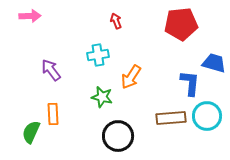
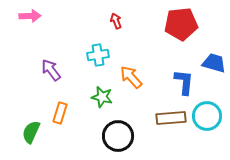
orange arrow: rotated 105 degrees clockwise
blue L-shape: moved 6 px left, 1 px up
orange rectangle: moved 7 px right, 1 px up; rotated 20 degrees clockwise
